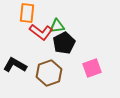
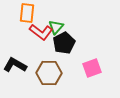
green triangle: moved 1 px left, 1 px down; rotated 42 degrees counterclockwise
brown hexagon: rotated 20 degrees clockwise
